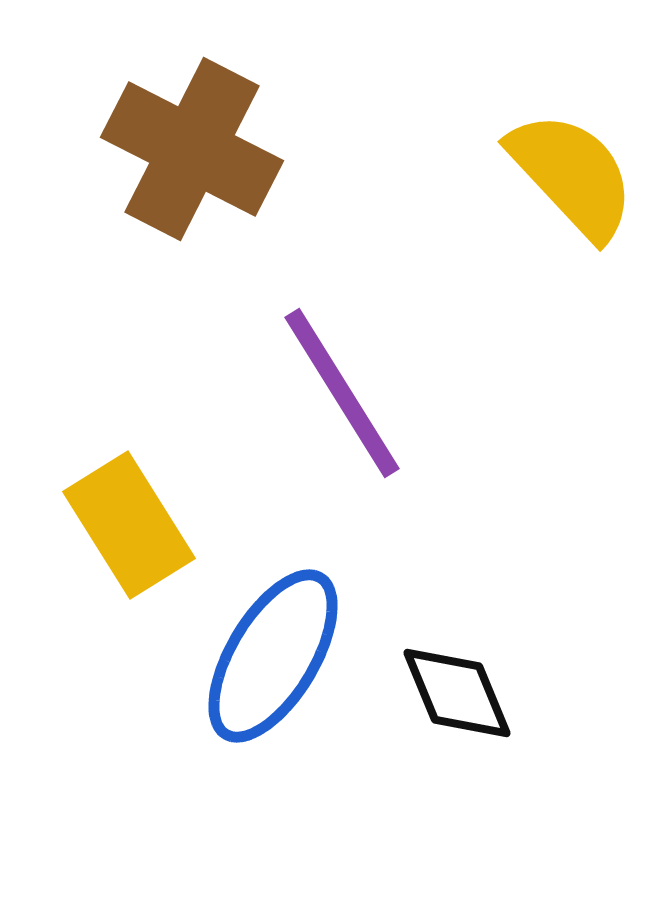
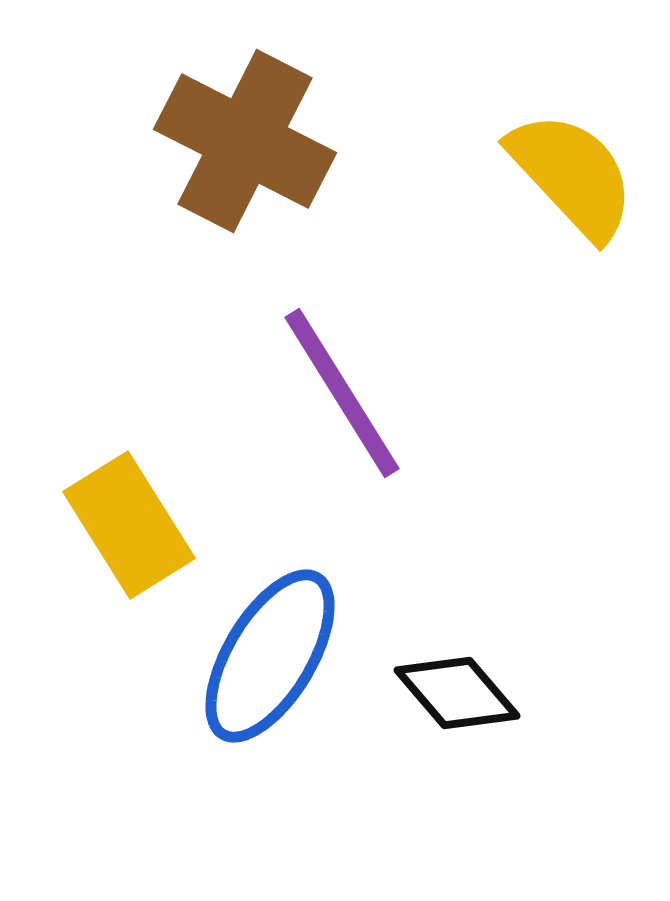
brown cross: moved 53 px right, 8 px up
blue ellipse: moved 3 px left
black diamond: rotated 18 degrees counterclockwise
